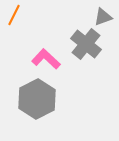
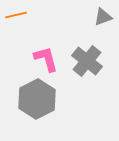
orange line: moved 2 px right; rotated 50 degrees clockwise
gray cross: moved 1 px right, 17 px down
pink L-shape: rotated 32 degrees clockwise
